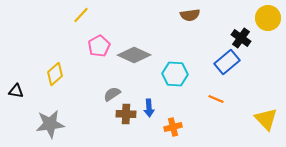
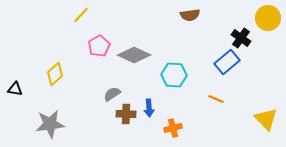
cyan hexagon: moved 1 px left, 1 px down
black triangle: moved 1 px left, 2 px up
orange cross: moved 1 px down
